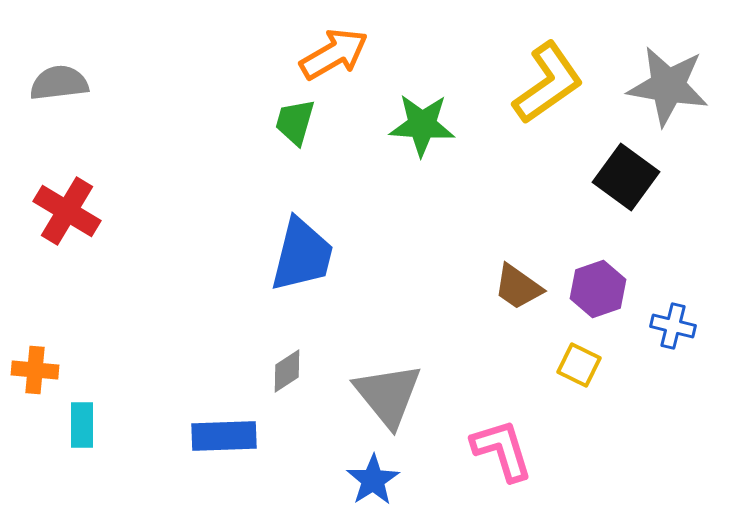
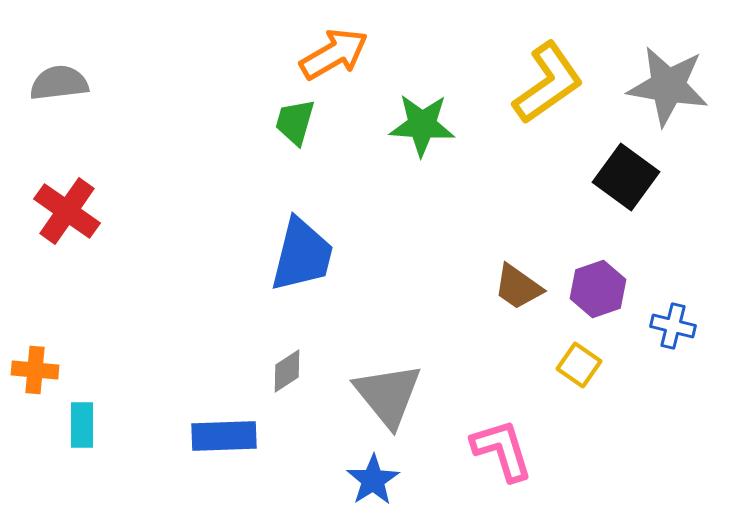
red cross: rotated 4 degrees clockwise
yellow square: rotated 9 degrees clockwise
